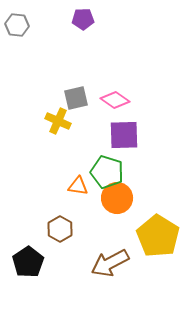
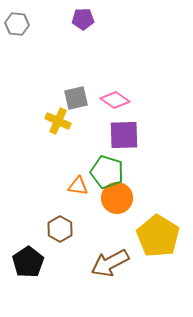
gray hexagon: moved 1 px up
